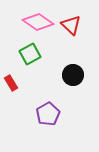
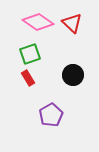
red triangle: moved 1 px right, 2 px up
green square: rotated 10 degrees clockwise
red rectangle: moved 17 px right, 5 px up
purple pentagon: moved 3 px right, 1 px down
